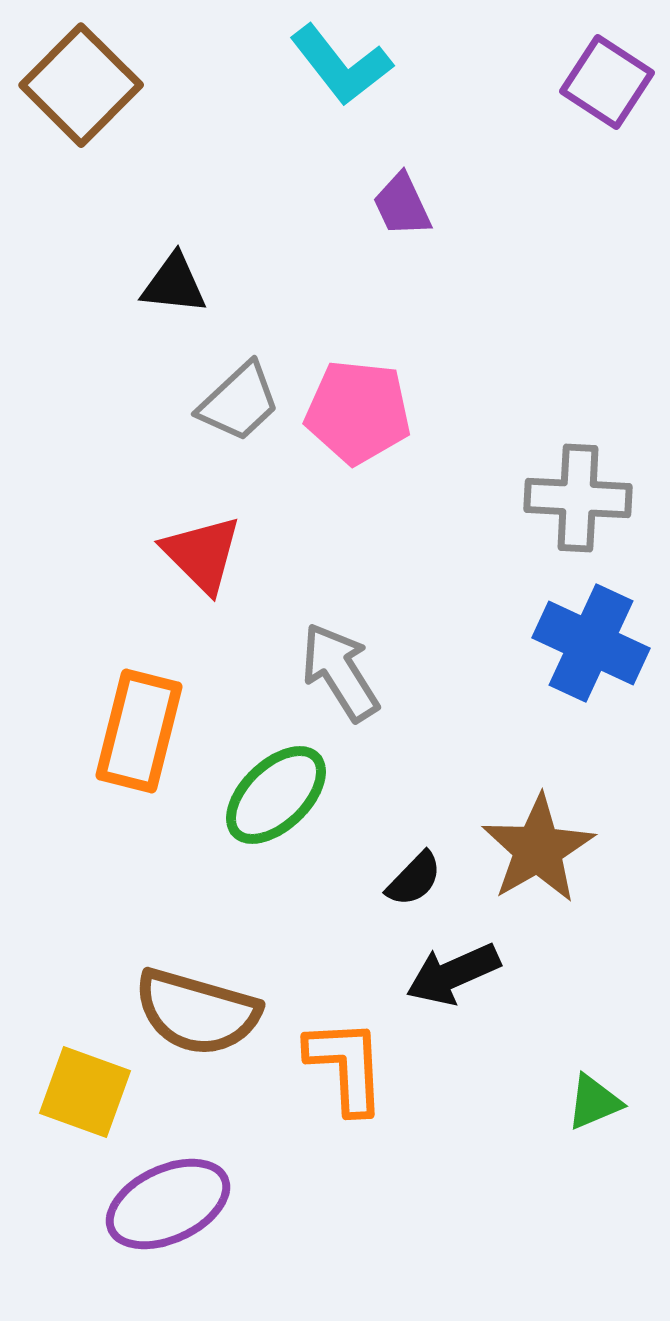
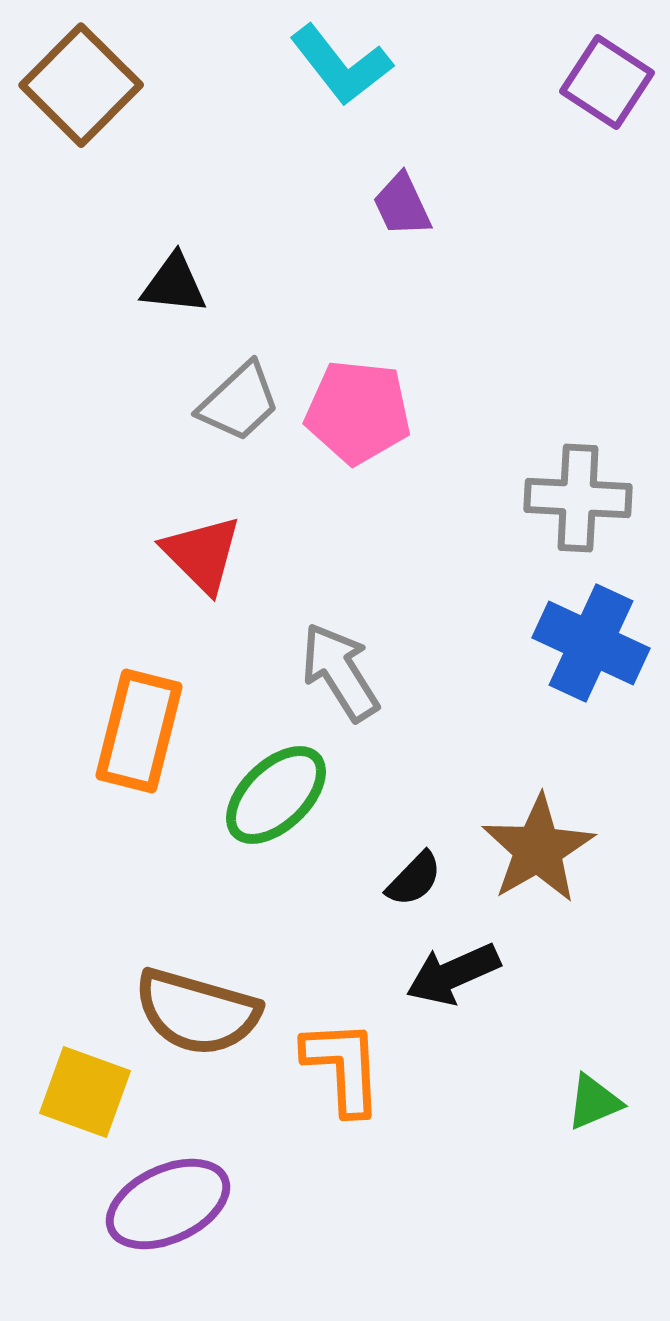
orange L-shape: moved 3 px left, 1 px down
